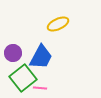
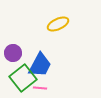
blue trapezoid: moved 1 px left, 8 px down
